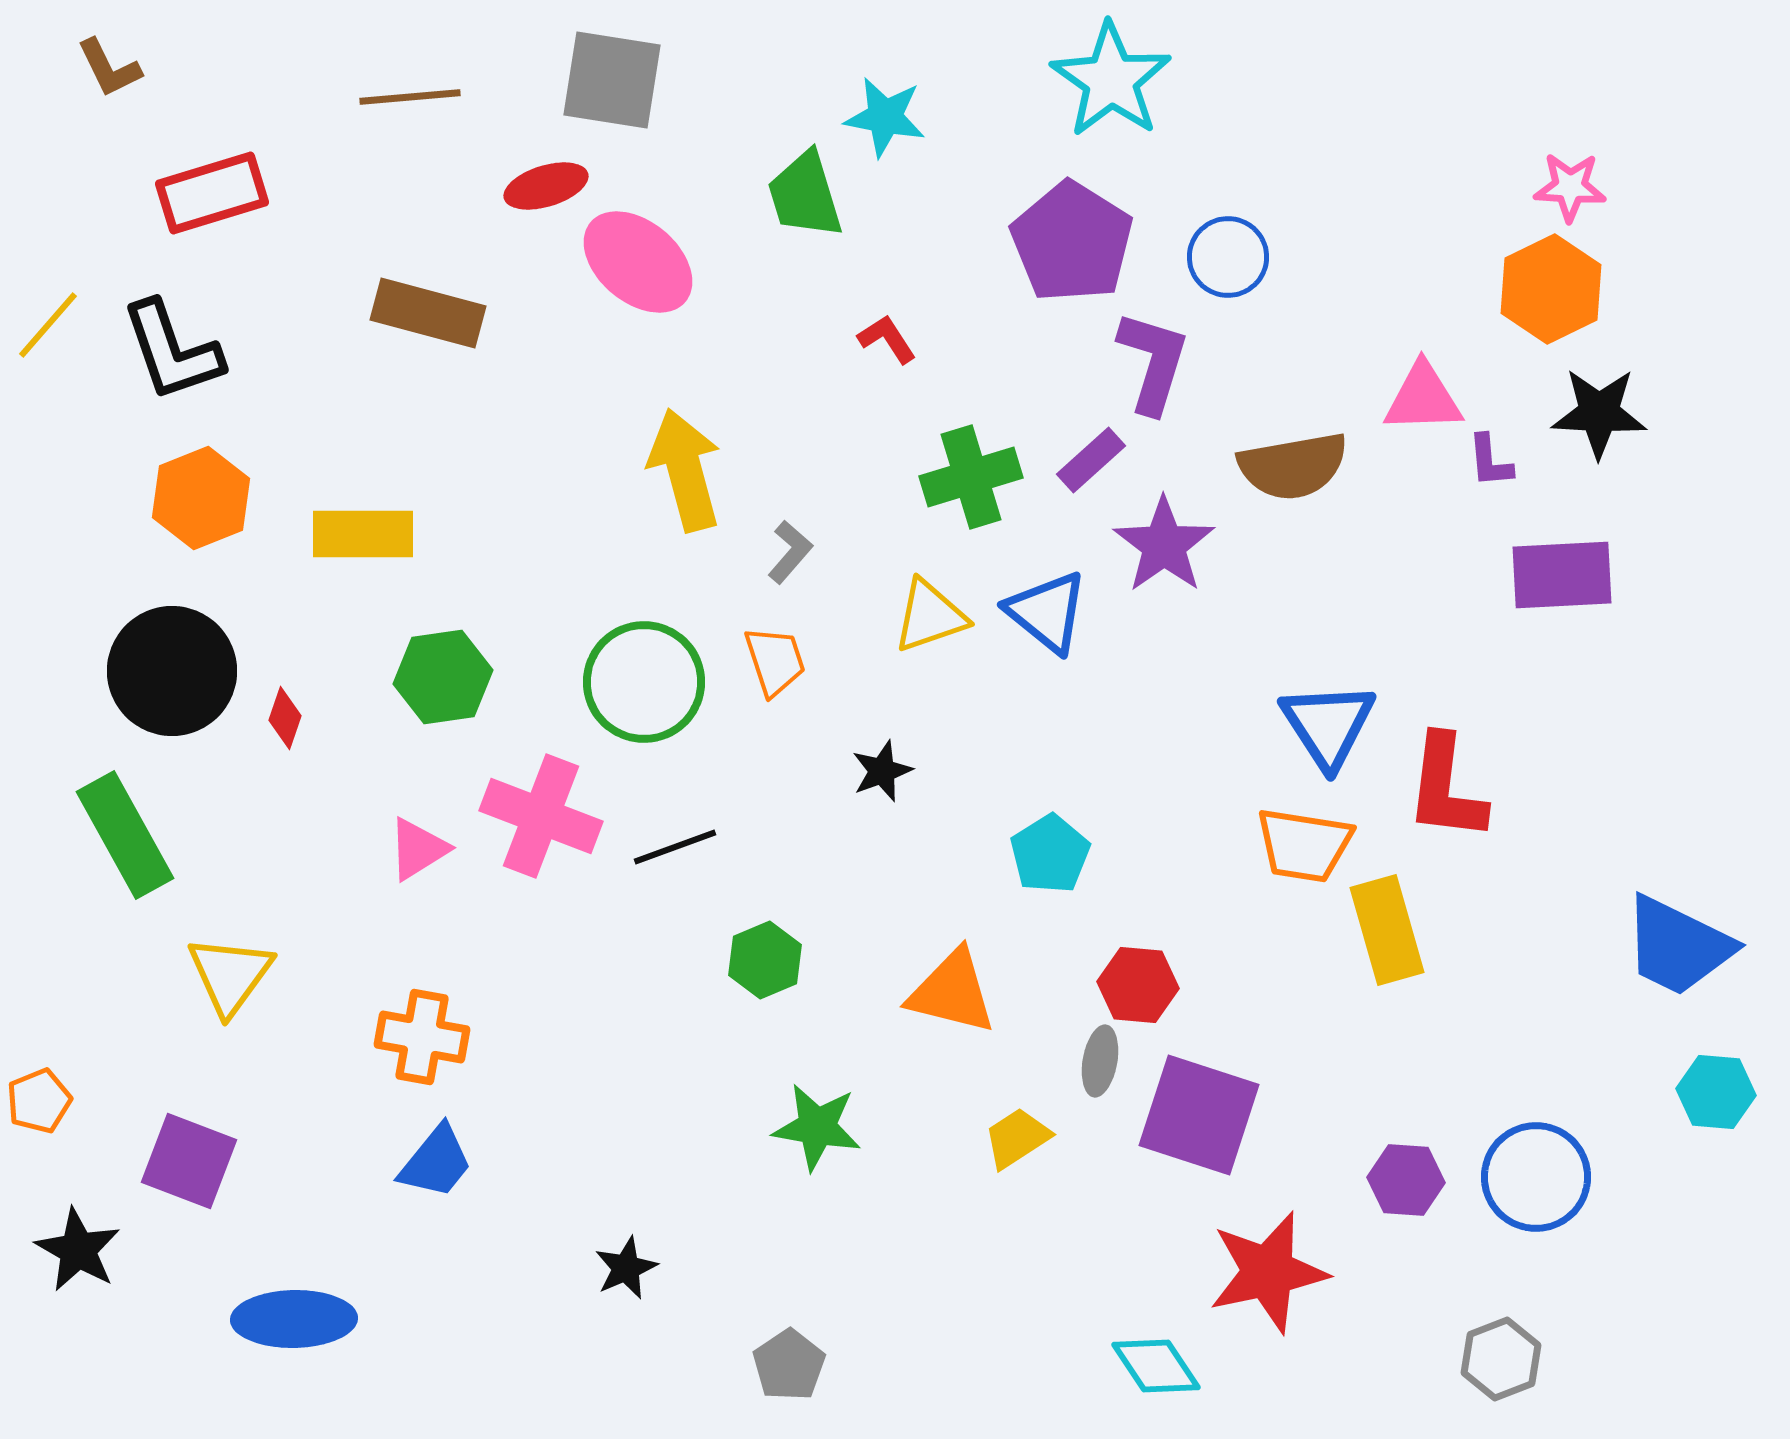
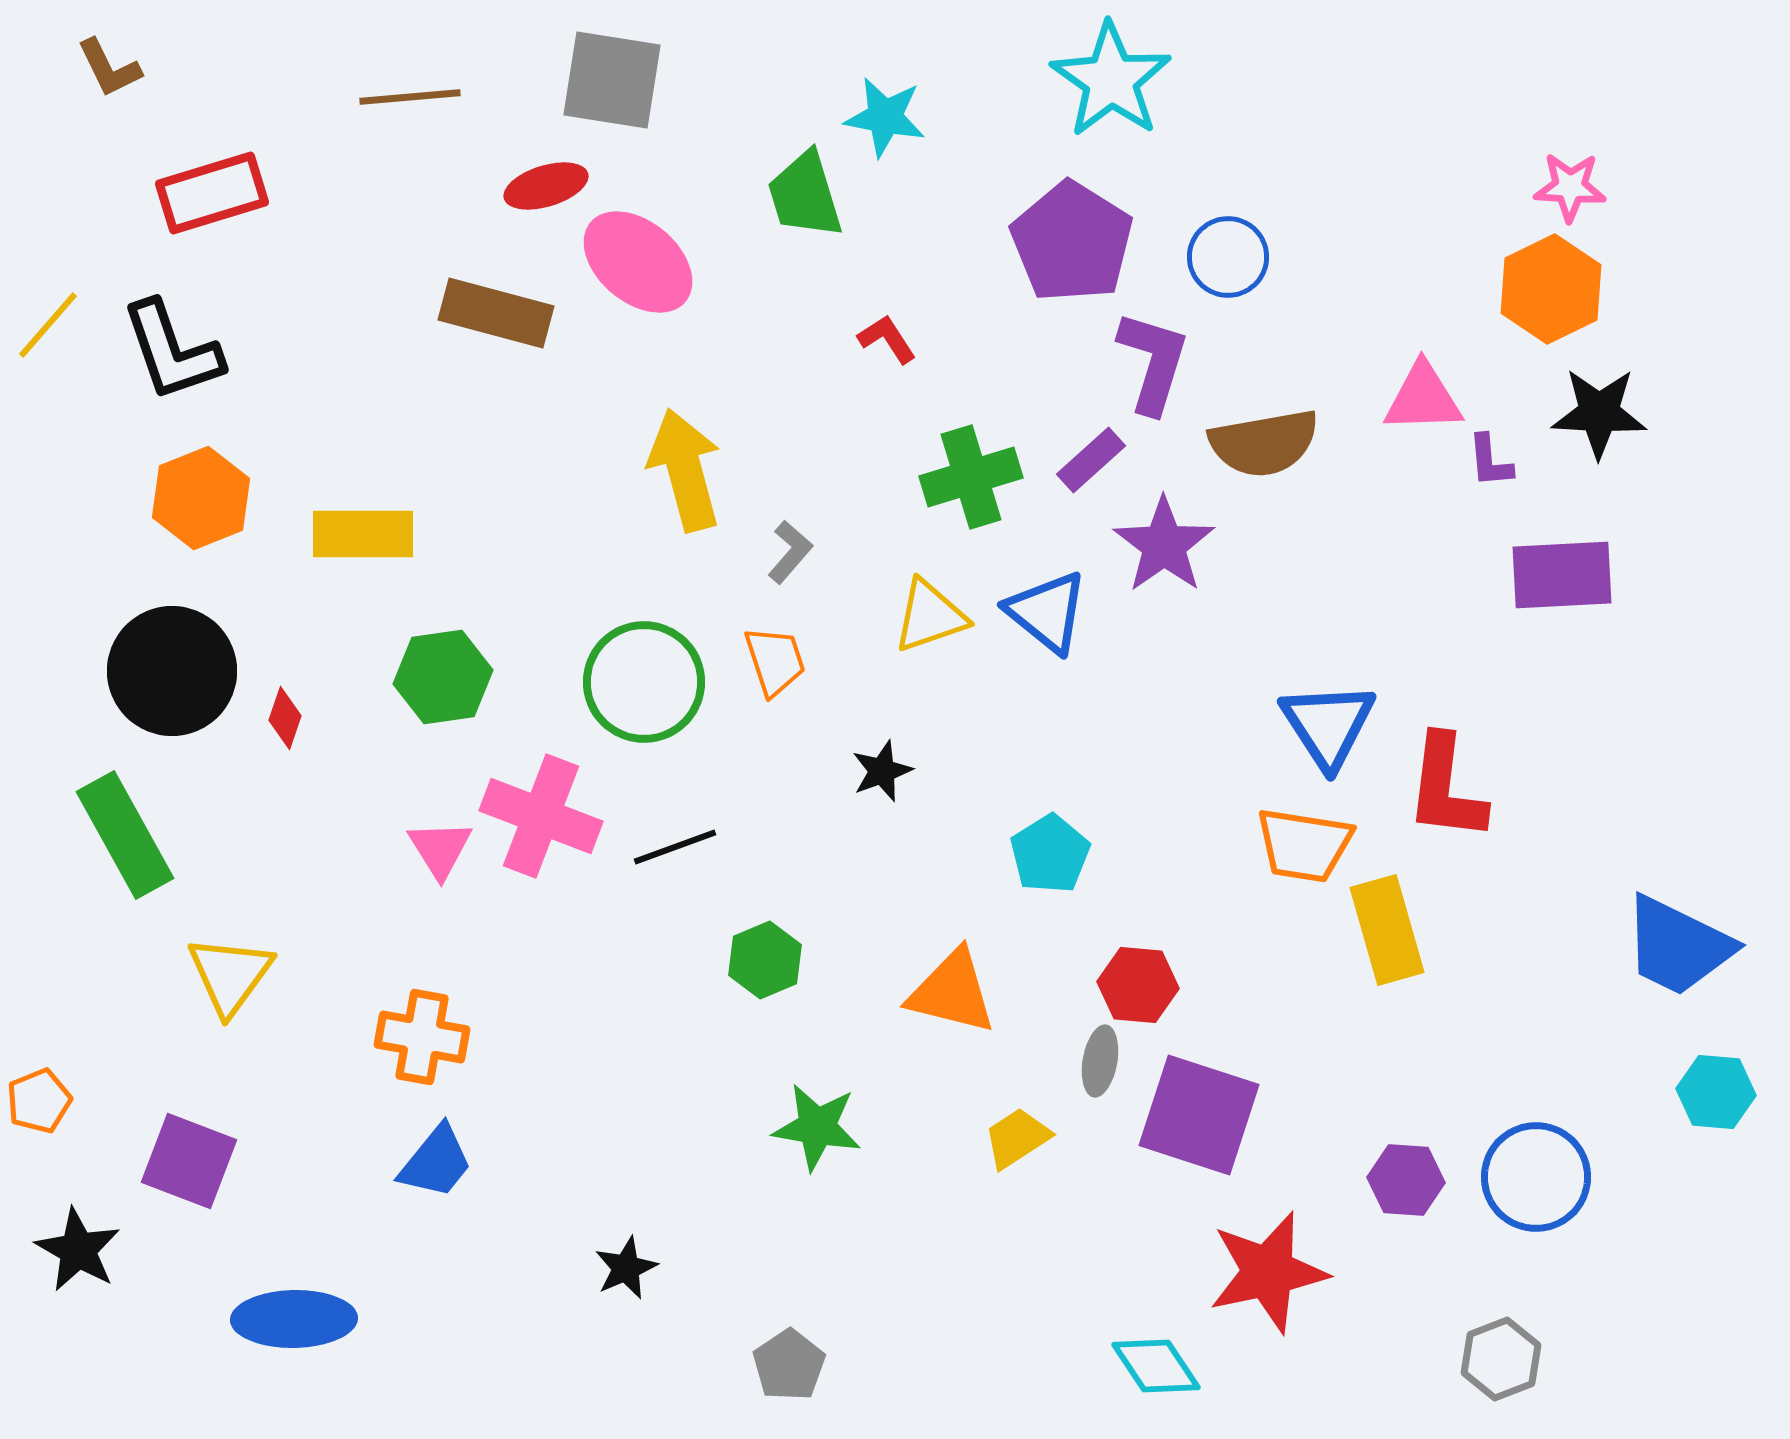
brown rectangle at (428, 313): moved 68 px right
brown semicircle at (1293, 466): moved 29 px left, 23 px up
pink triangle at (418, 849): moved 22 px right; rotated 30 degrees counterclockwise
